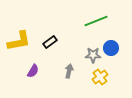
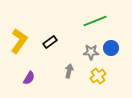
green line: moved 1 px left
yellow L-shape: rotated 45 degrees counterclockwise
gray star: moved 2 px left, 3 px up
purple semicircle: moved 4 px left, 7 px down
yellow cross: moved 2 px left, 1 px up
